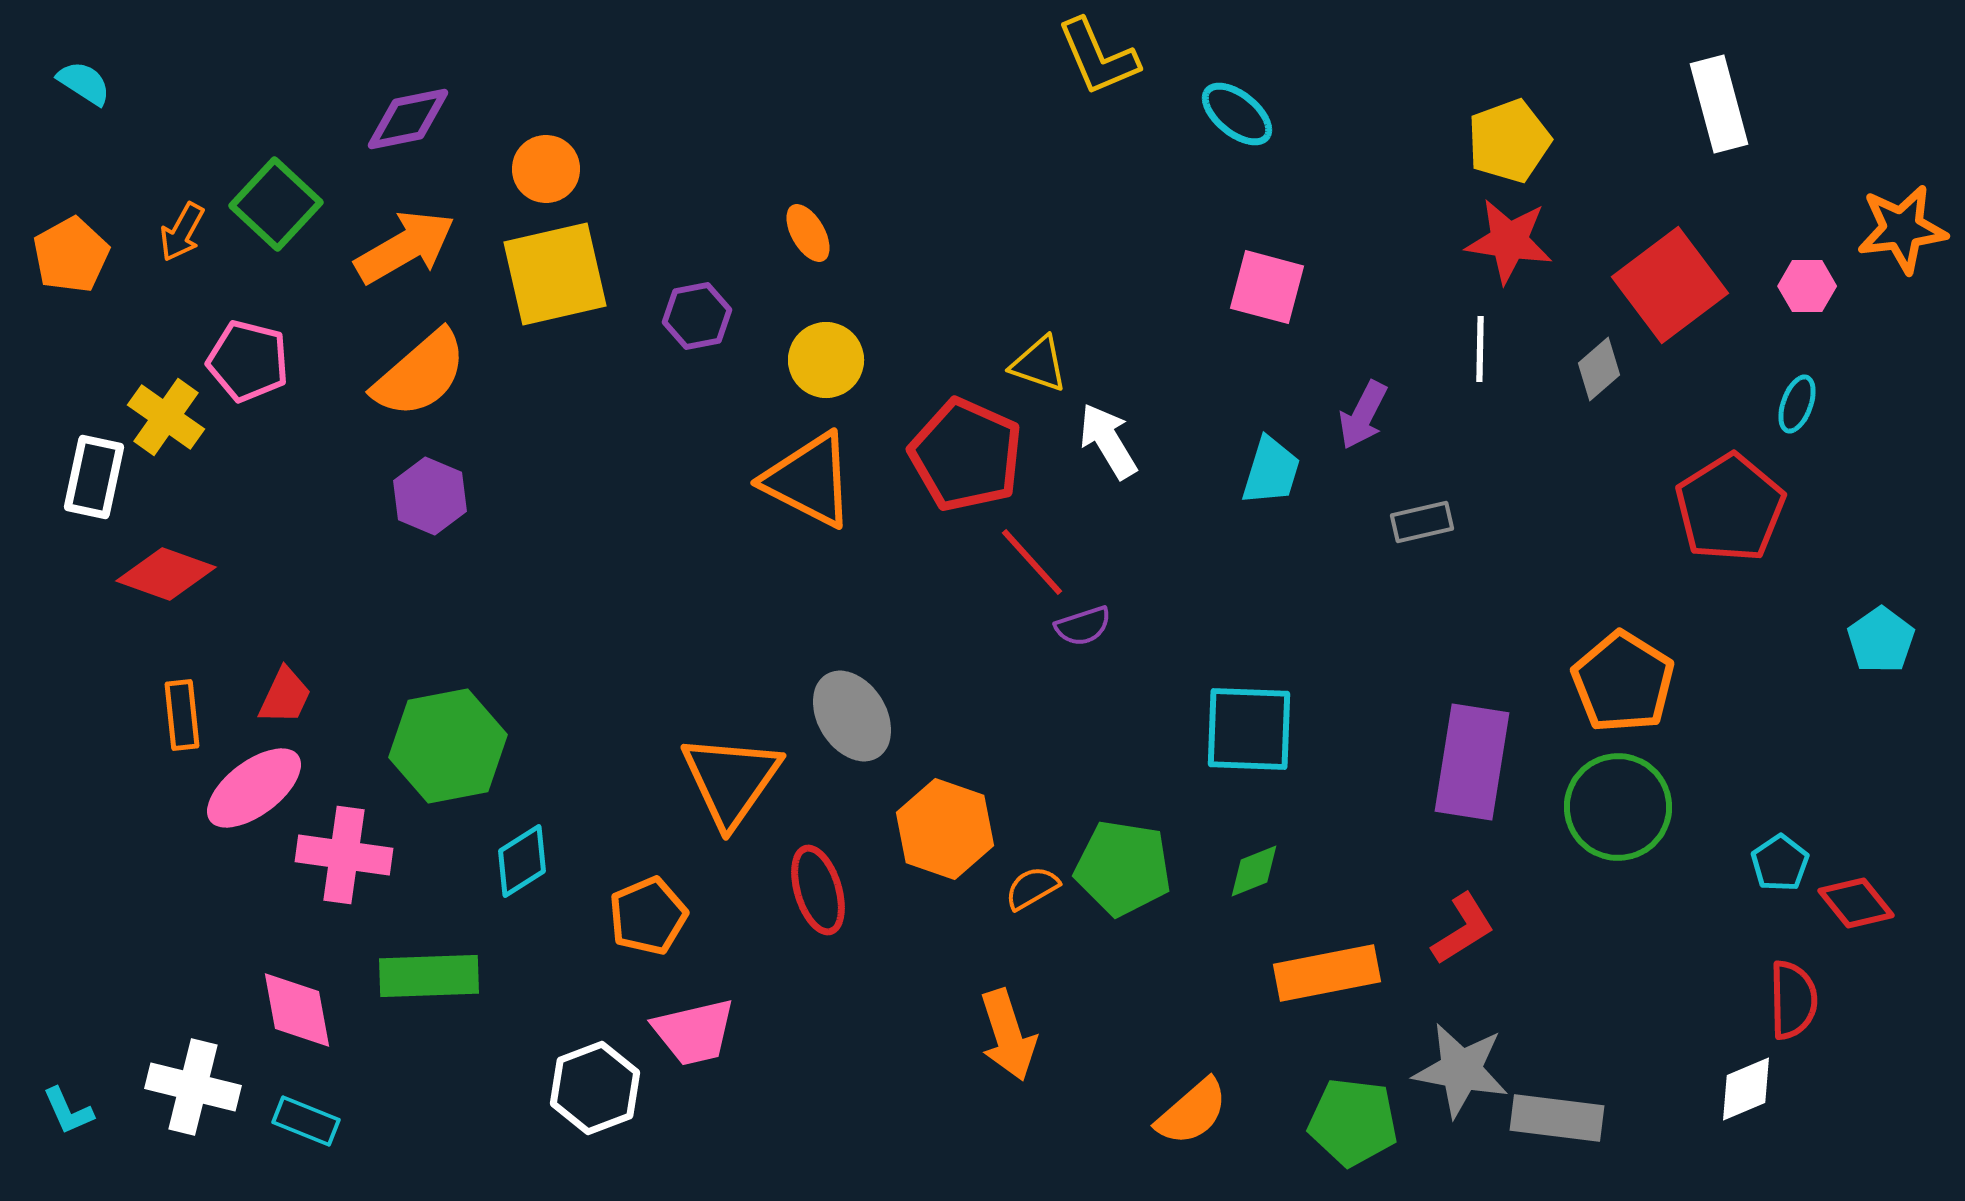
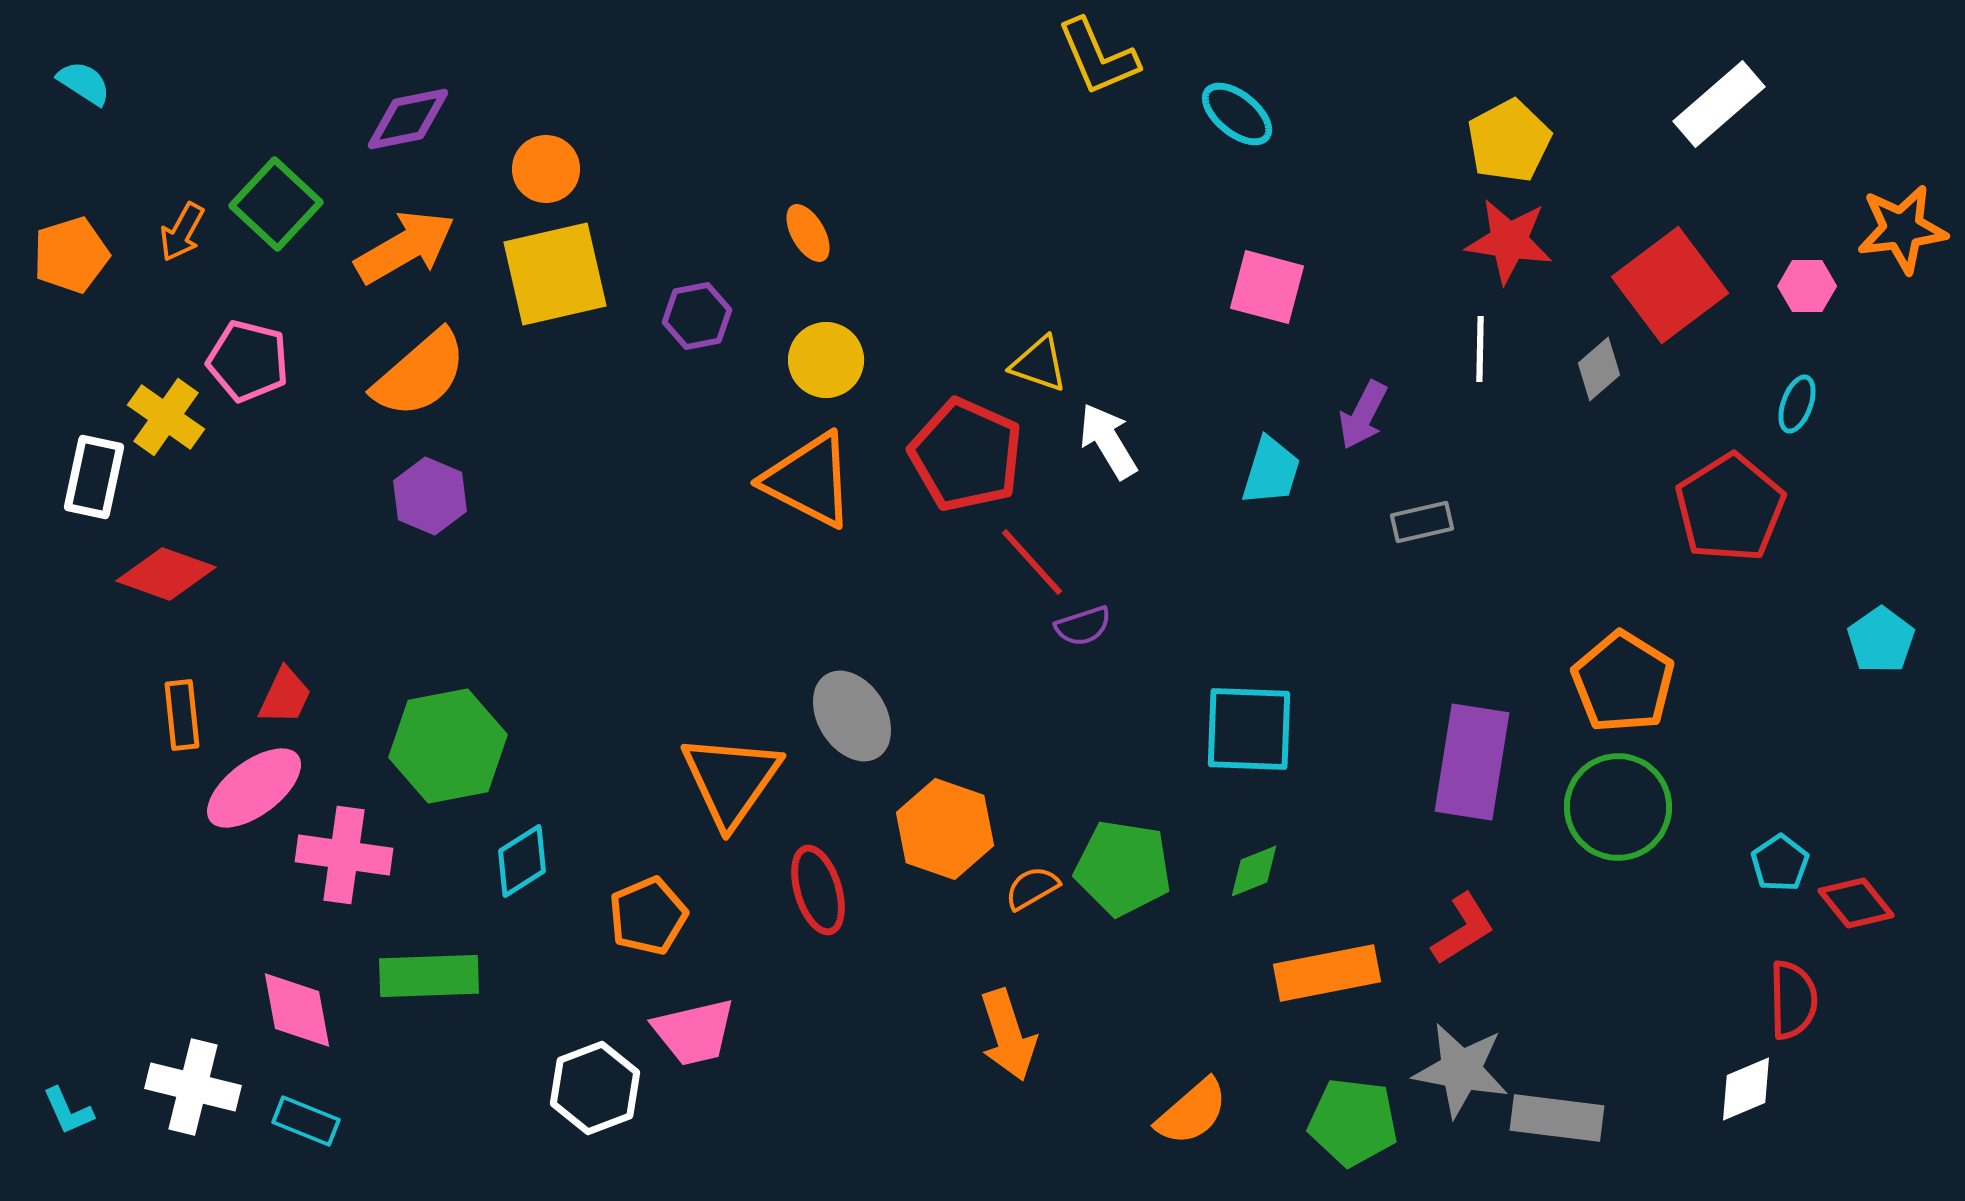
white rectangle at (1719, 104): rotated 64 degrees clockwise
yellow pentagon at (1509, 141): rotated 8 degrees counterclockwise
orange pentagon at (71, 255): rotated 12 degrees clockwise
